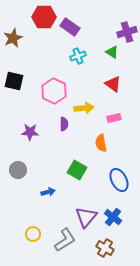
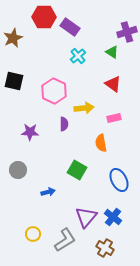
cyan cross: rotated 21 degrees counterclockwise
